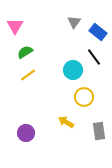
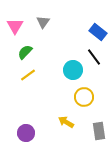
gray triangle: moved 31 px left
green semicircle: rotated 14 degrees counterclockwise
